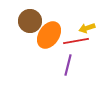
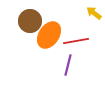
yellow arrow: moved 7 px right, 15 px up; rotated 56 degrees clockwise
